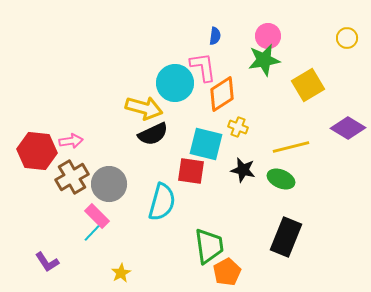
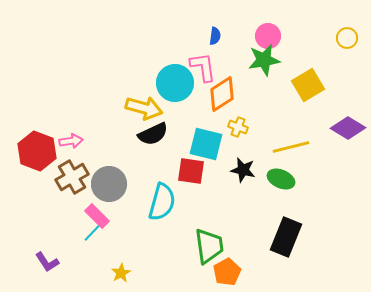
red hexagon: rotated 15 degrees clockwise
